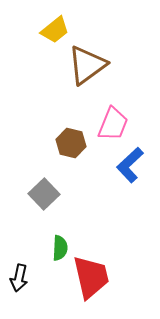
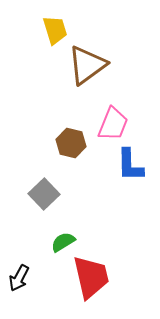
yellow trapezoid: rotated 68 degrees counterclockwise
blue L-shape: rotated 48 degrees counterclockwise
green semicircle: moved 3 px right, 6 px up; rotated 125 degrees counterclockwise
black arrow: rotated 16 degrees clockwise
